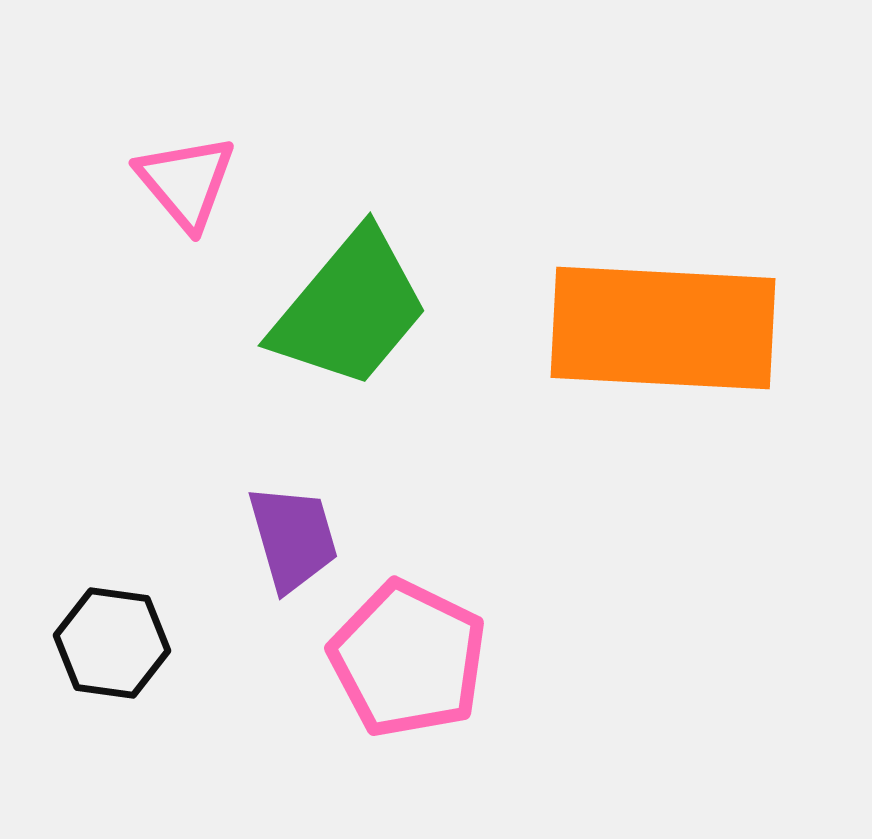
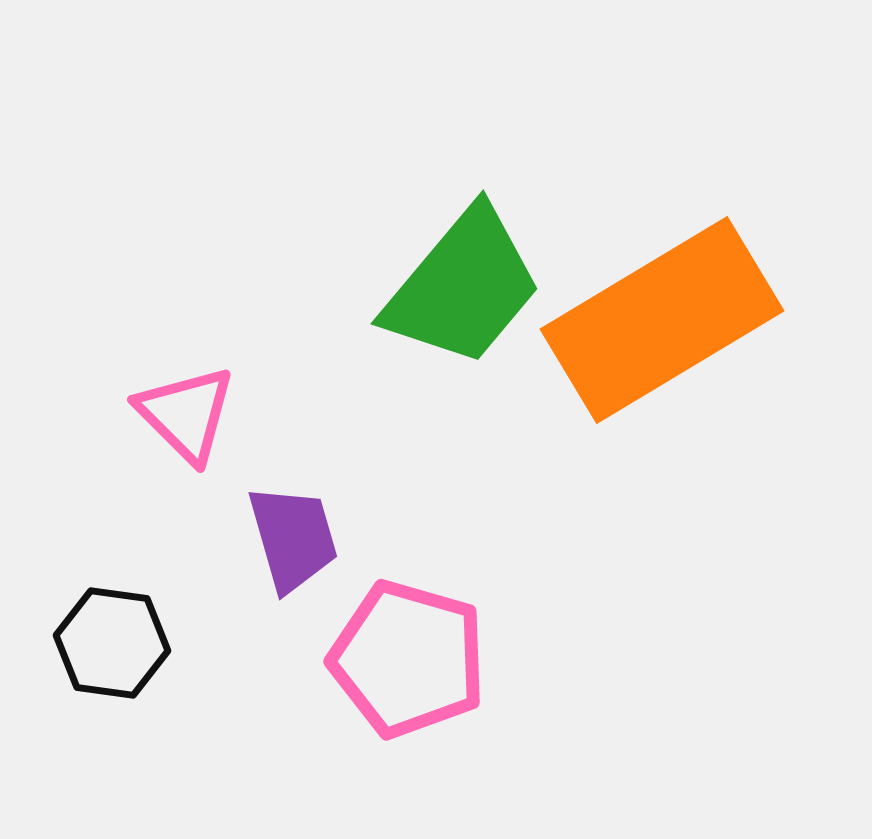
pink triangle: moved 232 px down; rotated 5 degrees counterclockwise
green trapezoid: moved 113 px right, 22 px up
orange rectangle: moved 1 px left, 8 px up; rotated 34 degrees counterclockwise
pink pentagon: rotated 10 degrees counterclockwise
